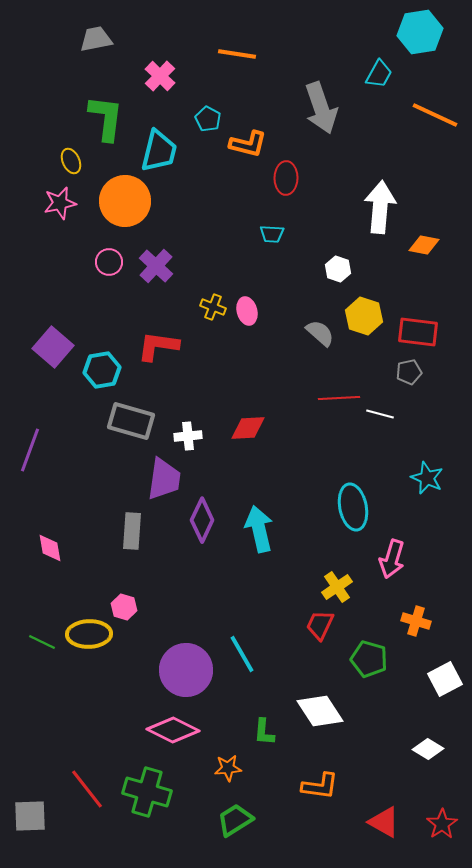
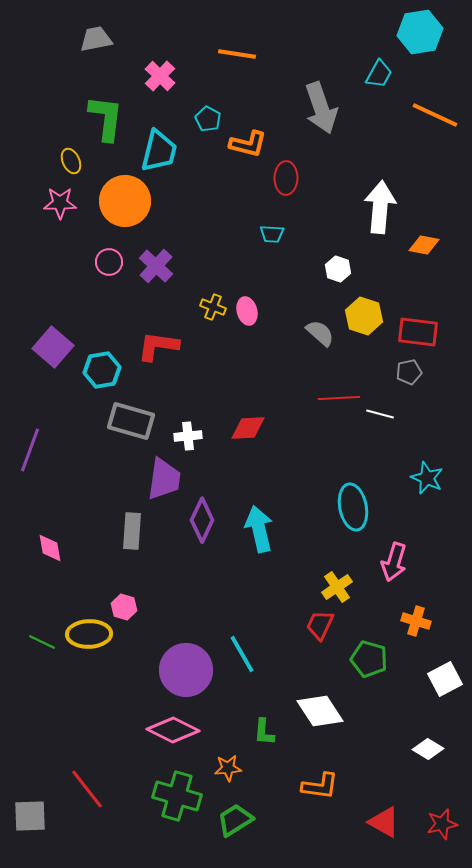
pink star at (60, 203): rotated 12 degrees clockwise
pink arrow at (392, 559): moved 2 px right, 3 px down
green cross at (147, 792): moved 30 px right, 4 px down
red star at (442, 824): rotated 20 degrees clockwise
